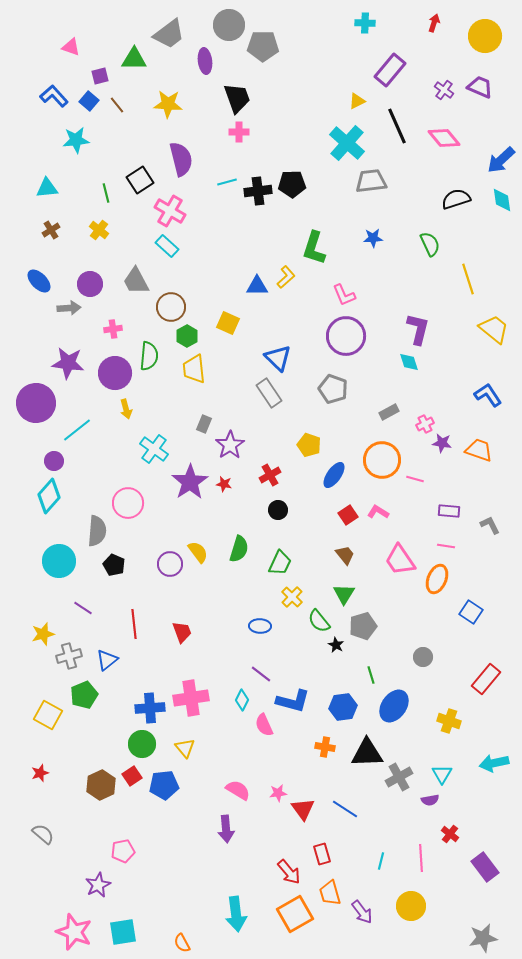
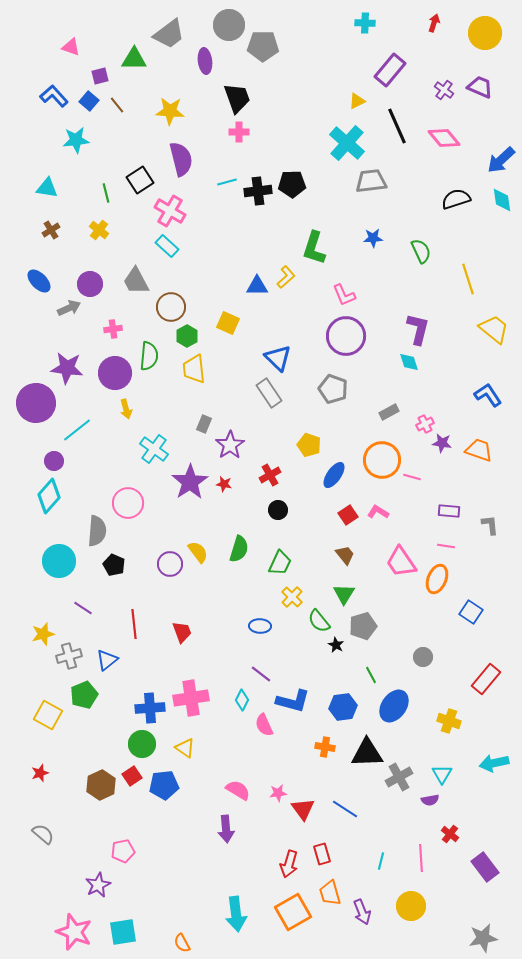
yellow circle at (485, 36): moved 3 px up
yellow star at (168, 104): moved 2 px right, 7 px down
cyan triangle at (47, 188): rotated 15 degrees clockwise
green semicircle at (430, 244): moved 9 px left, 7 px down
gray arrow at (69, 308): rotated 20 degrees counterclockwise
purple star at (68, 363): moved 1 px left, 5 px down
pink line at (415, 479): moved 3 px left, 2 px up
gray L-shape at (490, 525): rotated 20 degrees clockwise
pink trapezoid at (400, 560): moved 1 px right, 2 px down
green line at (371, 675): rotated 12 degrees counterclockwise
yellow triangle at (185, 748): rotated 15 degrees counterclockwise
red arrow at (289, 872): moved 8 px up; rotated 56 degrees clockwise
purple arrow at (362, 912): rotated 15 degrees clockwise
orange square at (295, 914): moved 2 px left, 2 px up
